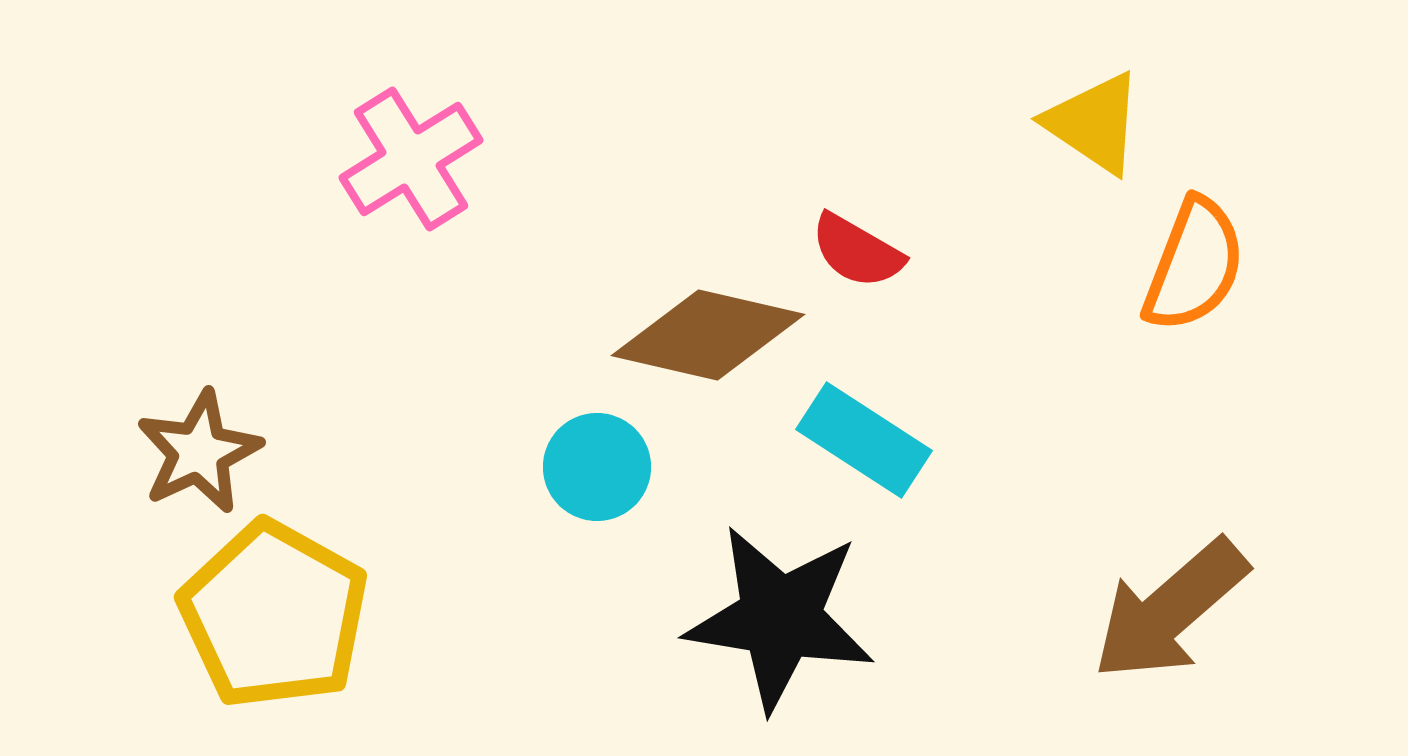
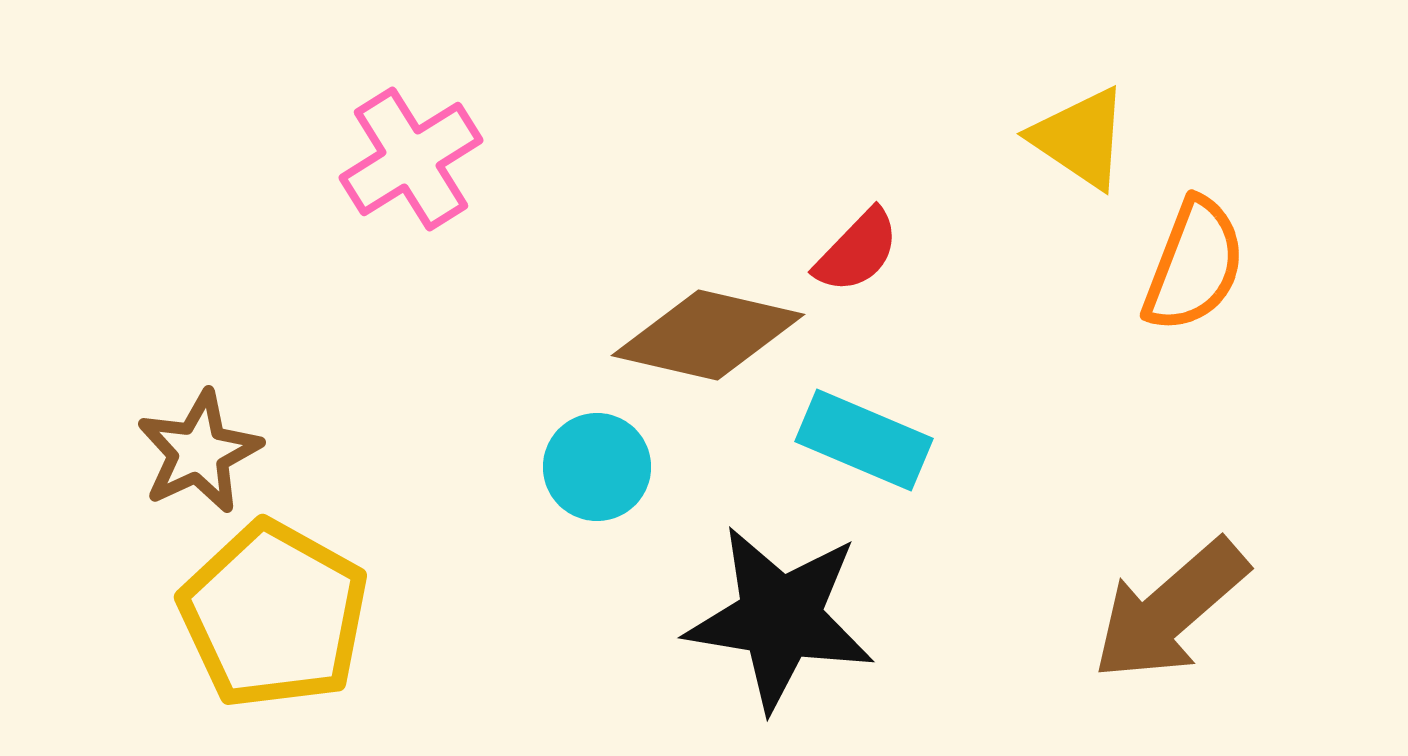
yellow triangle: moved 14 px left, 15 px down
red semicircle: rotated 76 degrees counterclockwise
cyan rectangle: rotated 10 degrees counterclockwise
